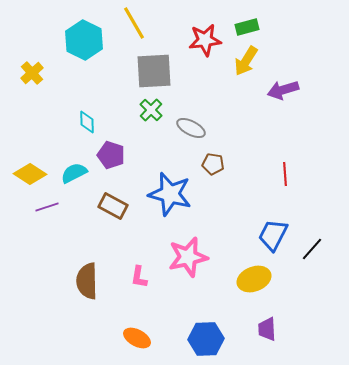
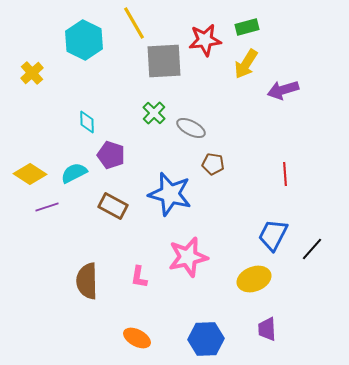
yellow arrow: moved 3 px down
gray square: moved 10 px right, 10 px up
green cross: moved 3 px right, 3 px down
